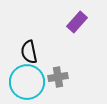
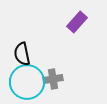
black semicircle: moved 7 px left, 2 px down
gray cross: moved 5 px left, 2 px down
